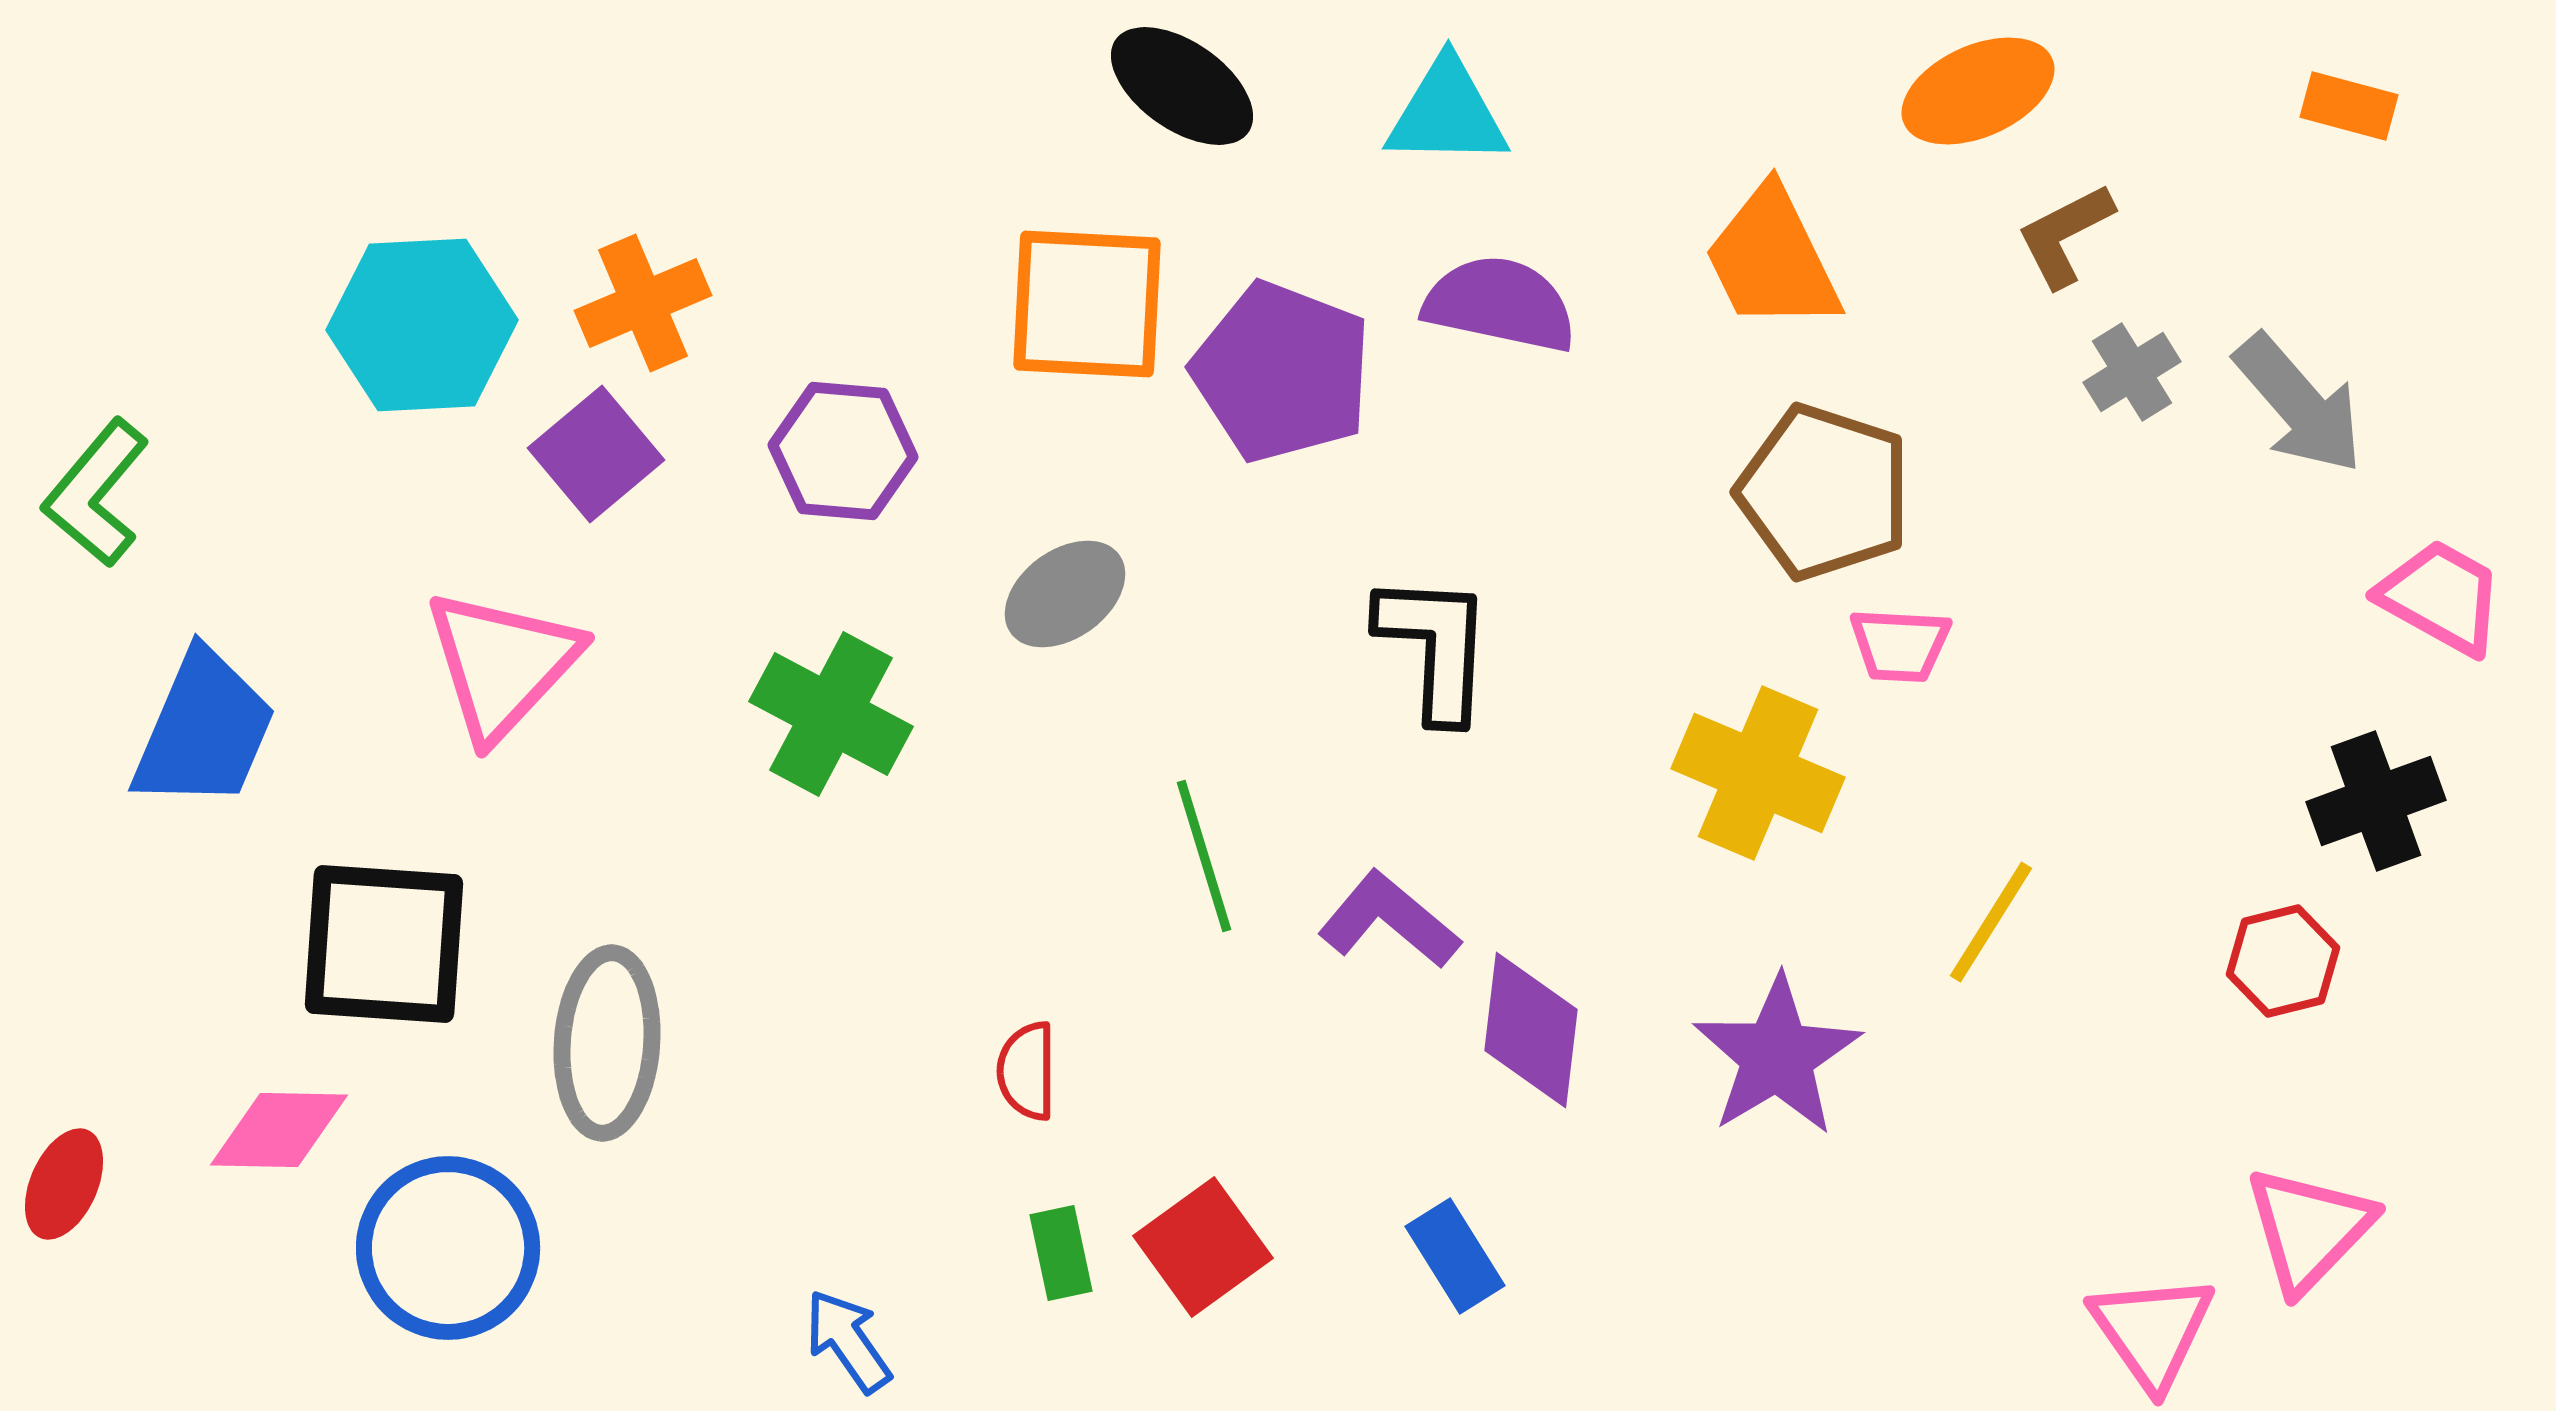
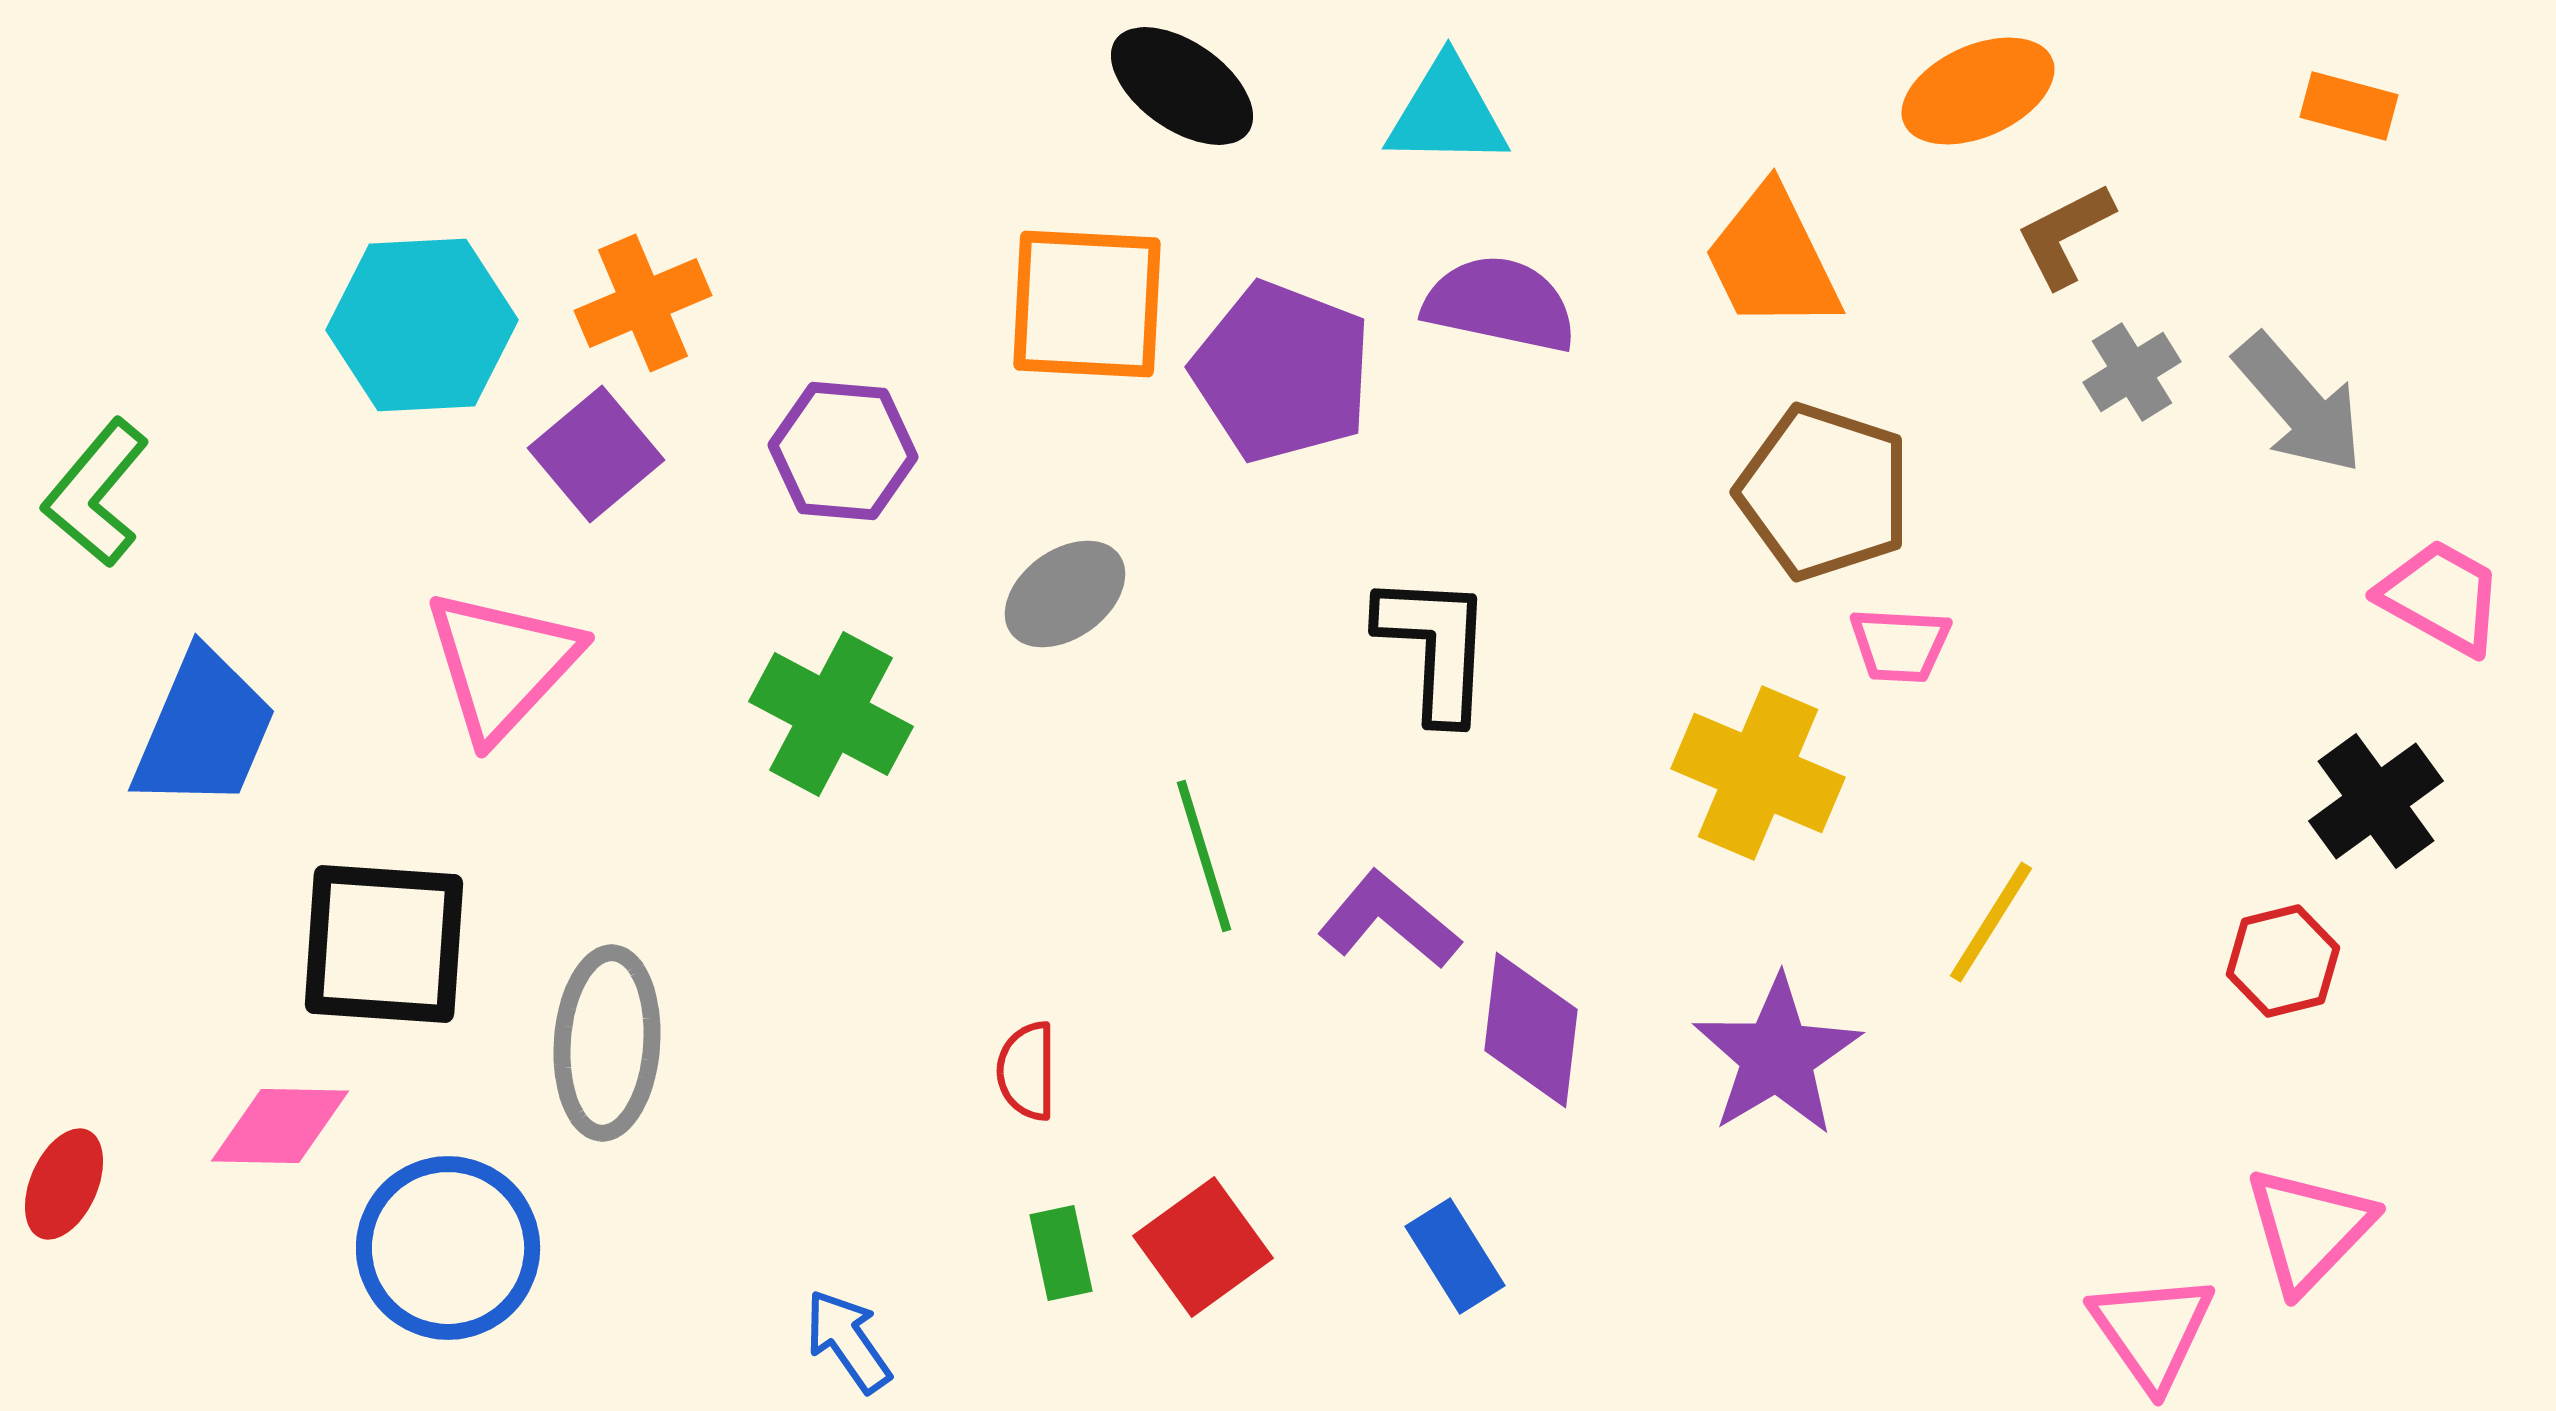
black cross at (2376, 801): rotated 16 degrees counterclockwise
pink diamond at (279, 1130): moved 1 px right, 4 px up
